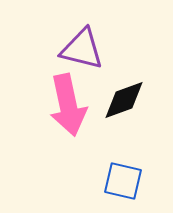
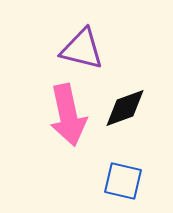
black diamond: moved 1 px right, 8 px down
pink arrow: moved 10 px down
